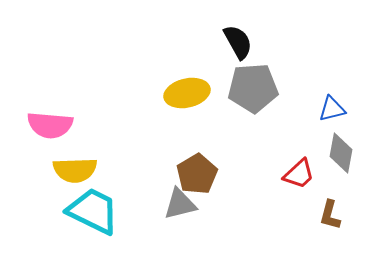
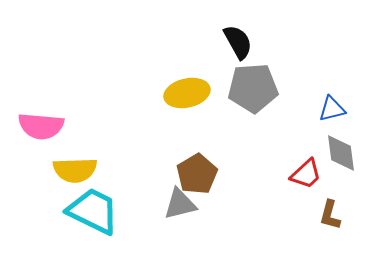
pink semicircle: moved 9 px left, 1 px down
gray diamond: rotated 18 degrees counterclockwise
red trapezoid: moved 7 px right
